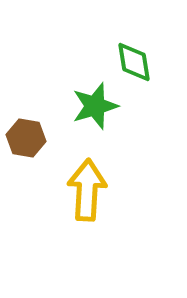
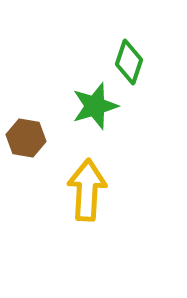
green diamond: moved 5 px left; rotated 27 degrees clockwise
